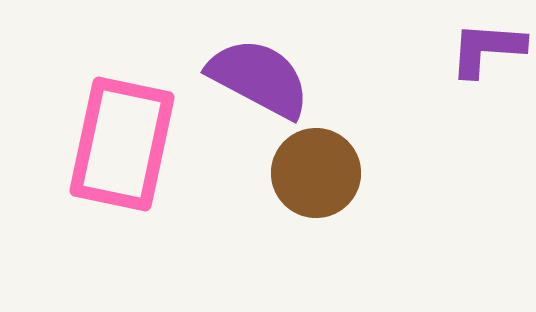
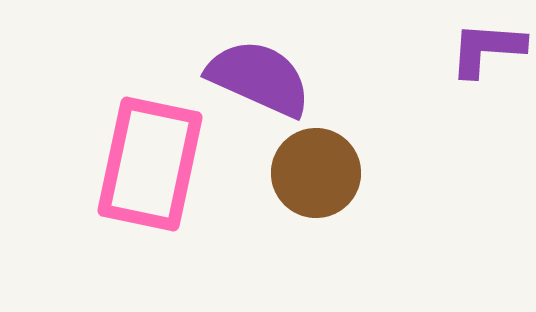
purple semicircle: rotated 4 degrees counterclockwise
pink rectangle: moved 28 px right, 20 px down
